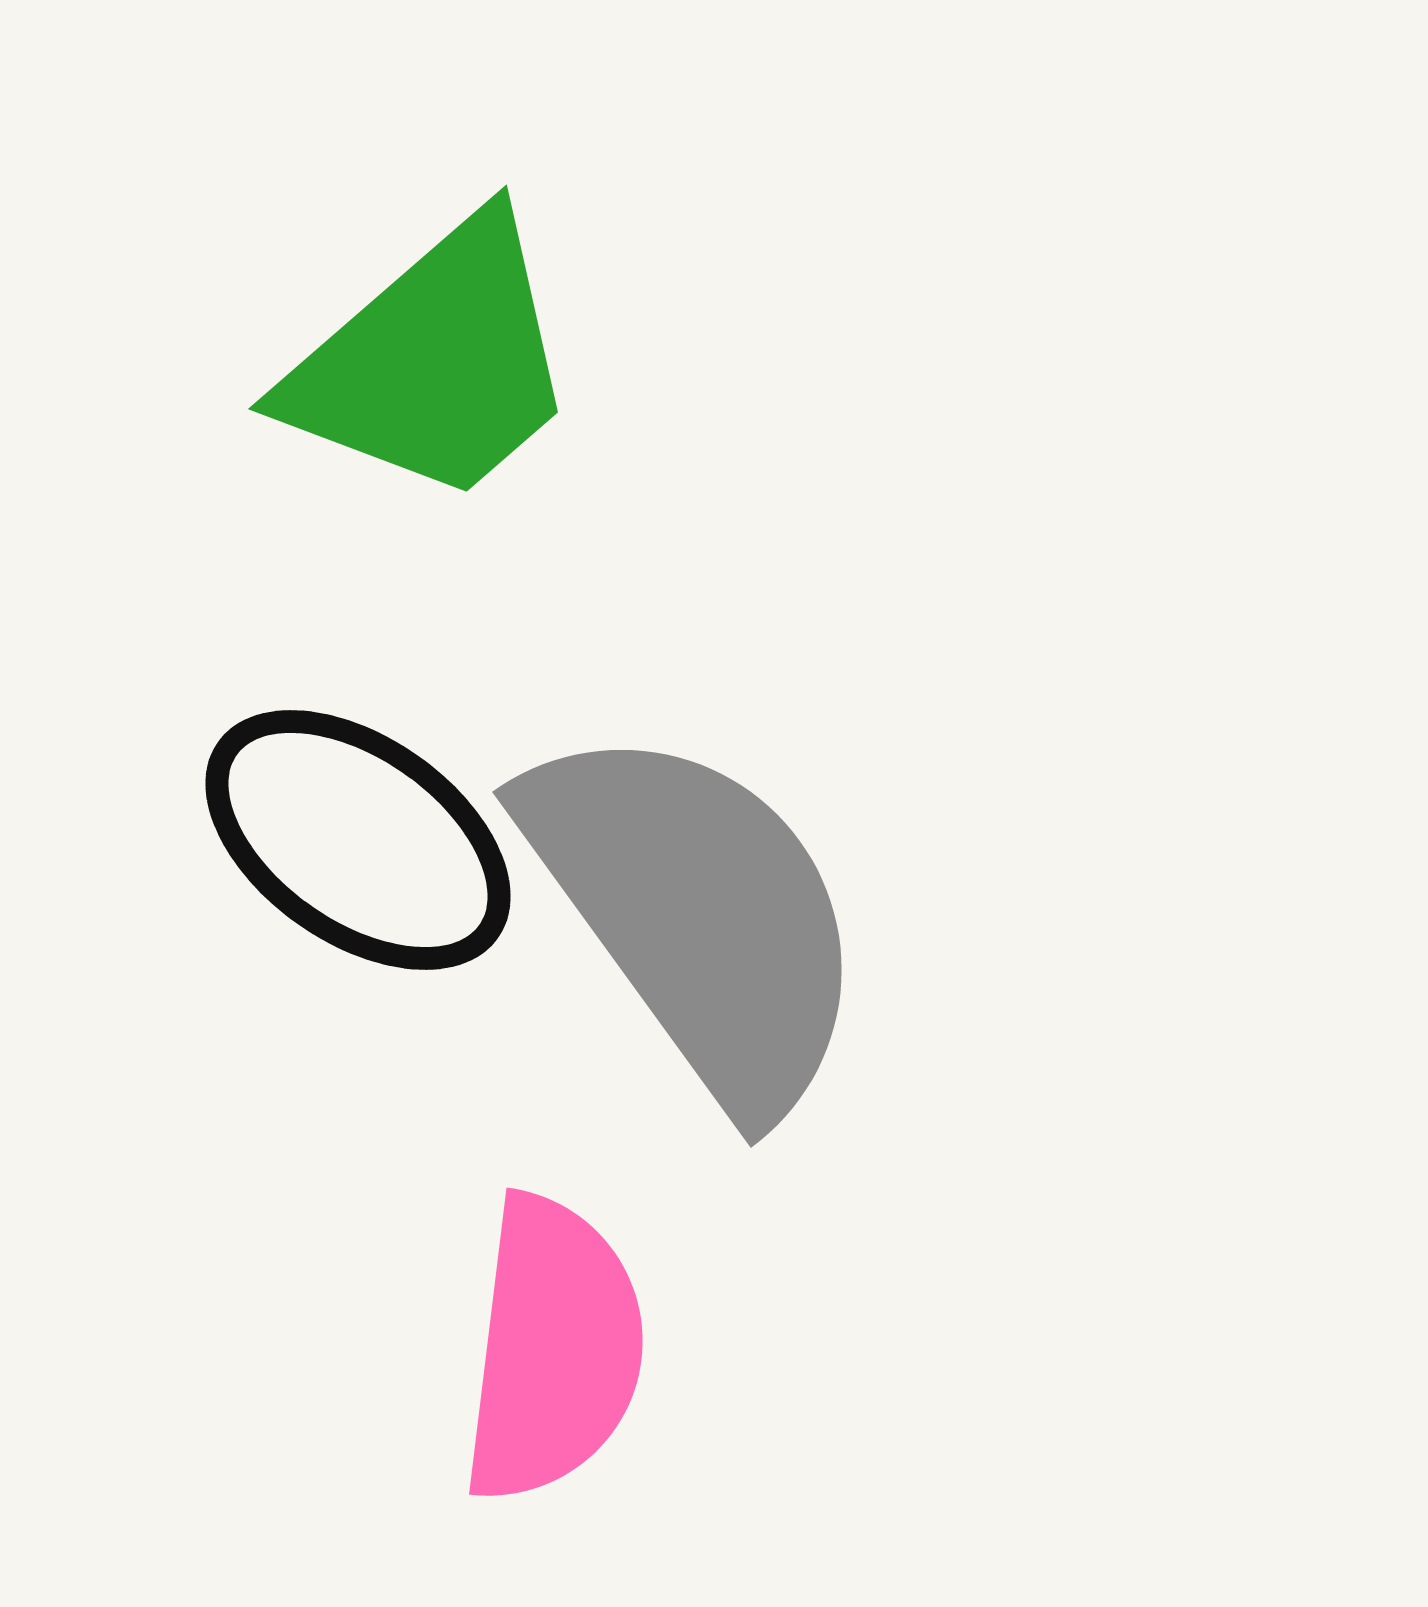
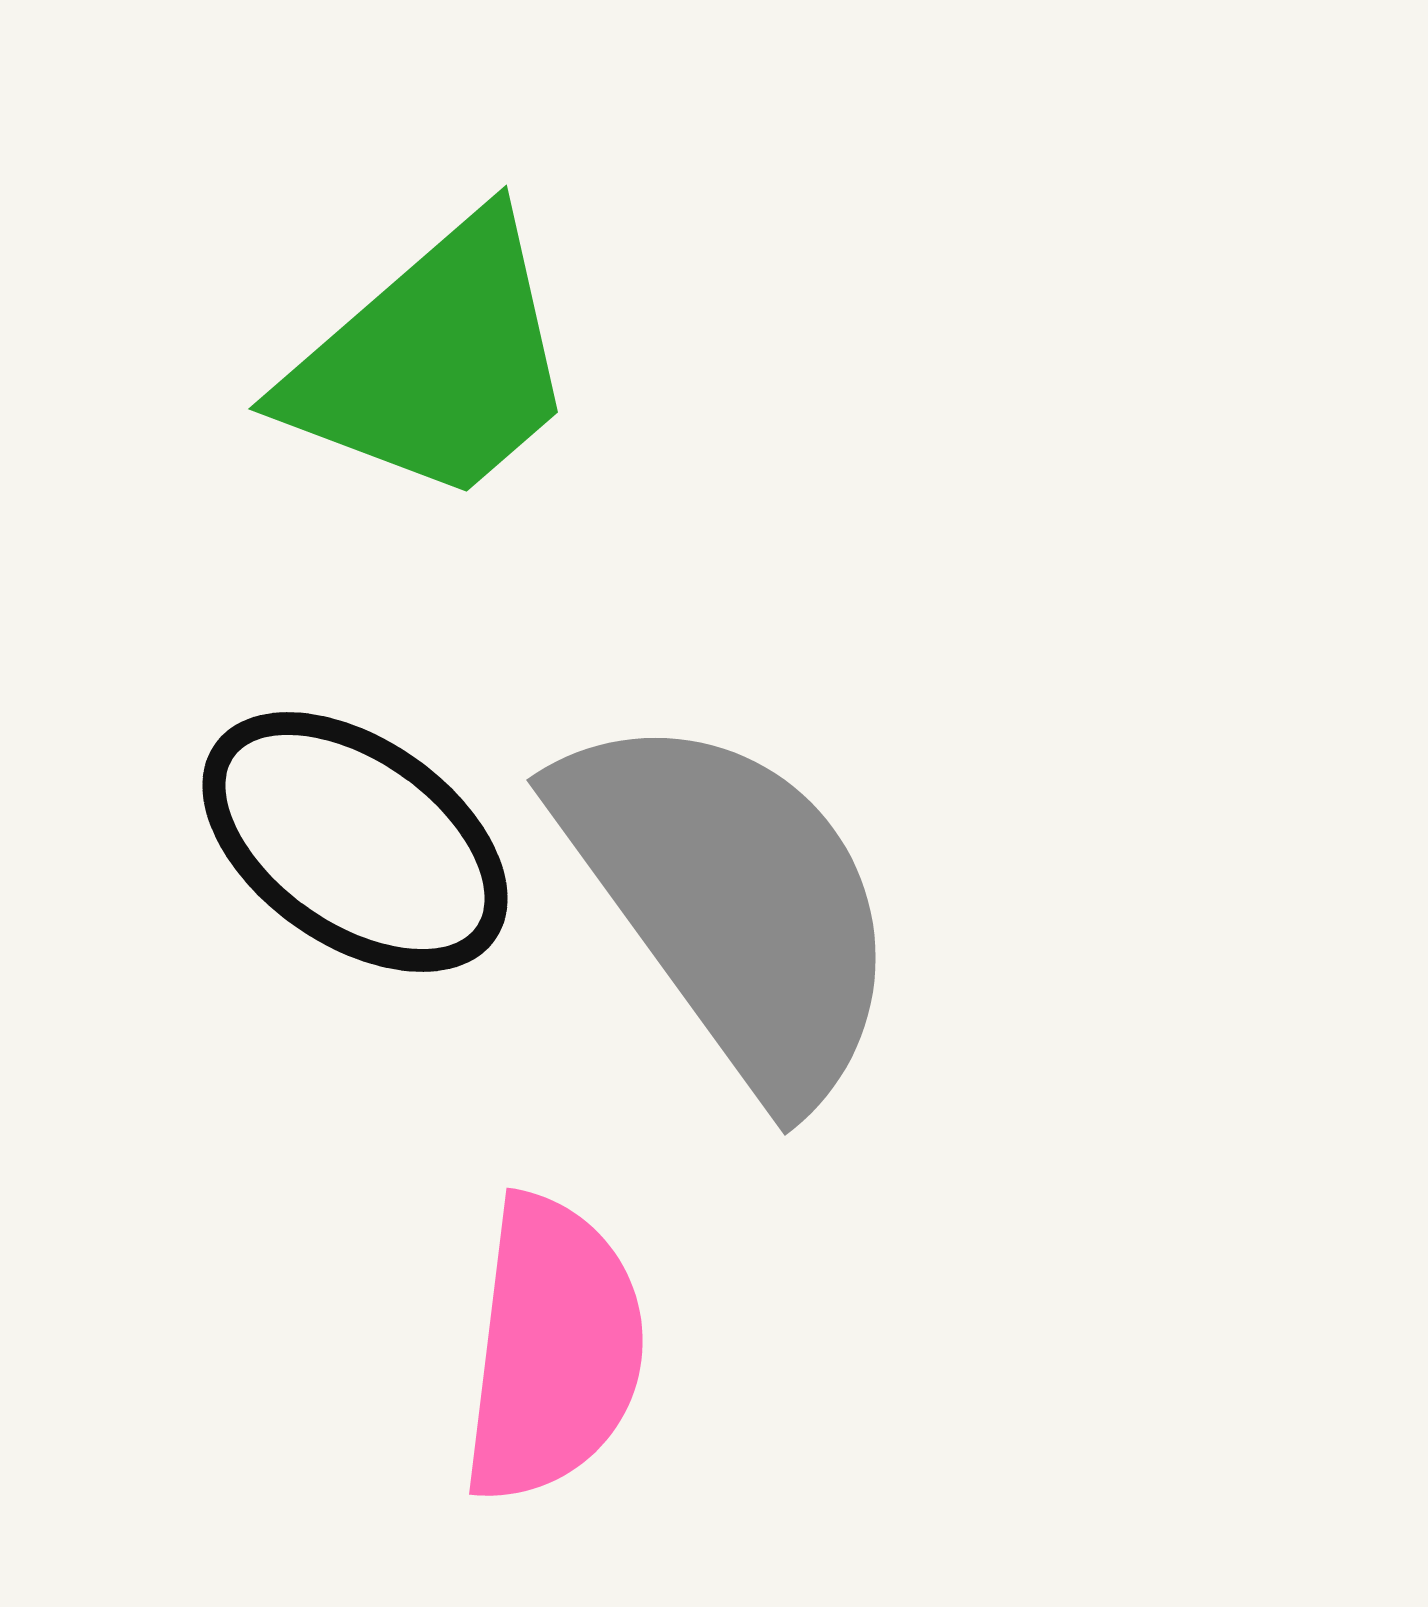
black ellipse: moved 3 px left, 2 px down
gray semicircle: moved 34 px right, 12 px up
